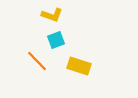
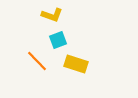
cyan square: moved 2 px right
yellow rectangle: moved 3 px left, 2 px up
